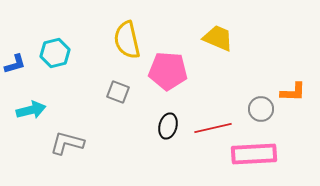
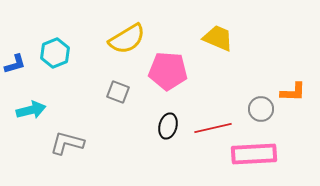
yellow semicircle: moved 1 px up; rotated 108 degrees counterclockwise
cyan hexagon: rotated 8 degrees counterclockwise
